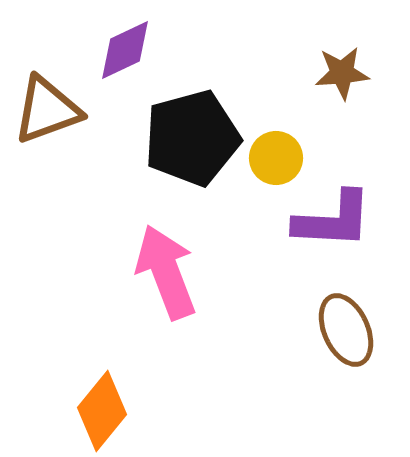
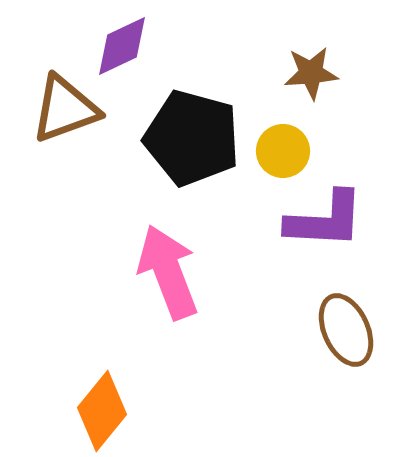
purple diamond: moved 3 px left, 4 px up
brown star: moved 31 px left
brown triangle: moved 18 px right, 1 px up
black pentagon: rotated 30 degrees clockwise
yellow circle: moved 7 px right, 7 px up
purple L-shape: moved 8 px left
pink arrow: moved 2 px right
